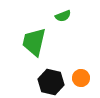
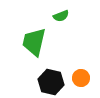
green semicircle: moved 2 px left
